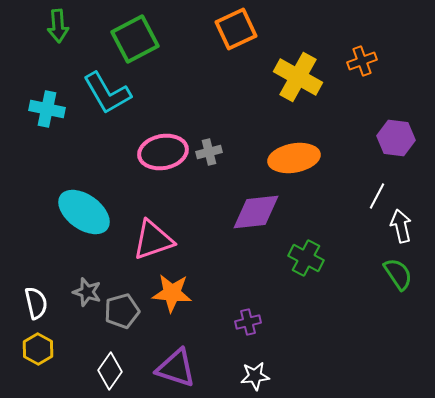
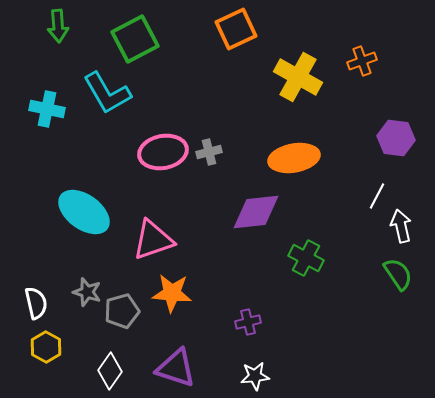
yellow hexagon: moved 8 px right, 2 px up
